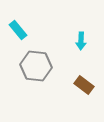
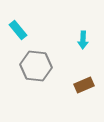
cyan arrow: moved 2 px right, 1 px up
brown rectangle: rotated 60 degrees counterclockwise
